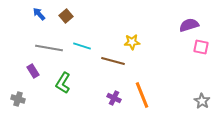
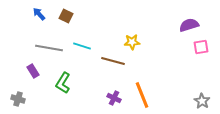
brown square: rotated 24 degrees counterclockwise
pink square: rotated 21 degrees counterclockwise
